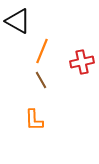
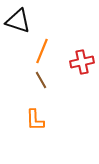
black triangle: rotated 12 degrees counterclockwise
orange L-shape: moved 1 px right
